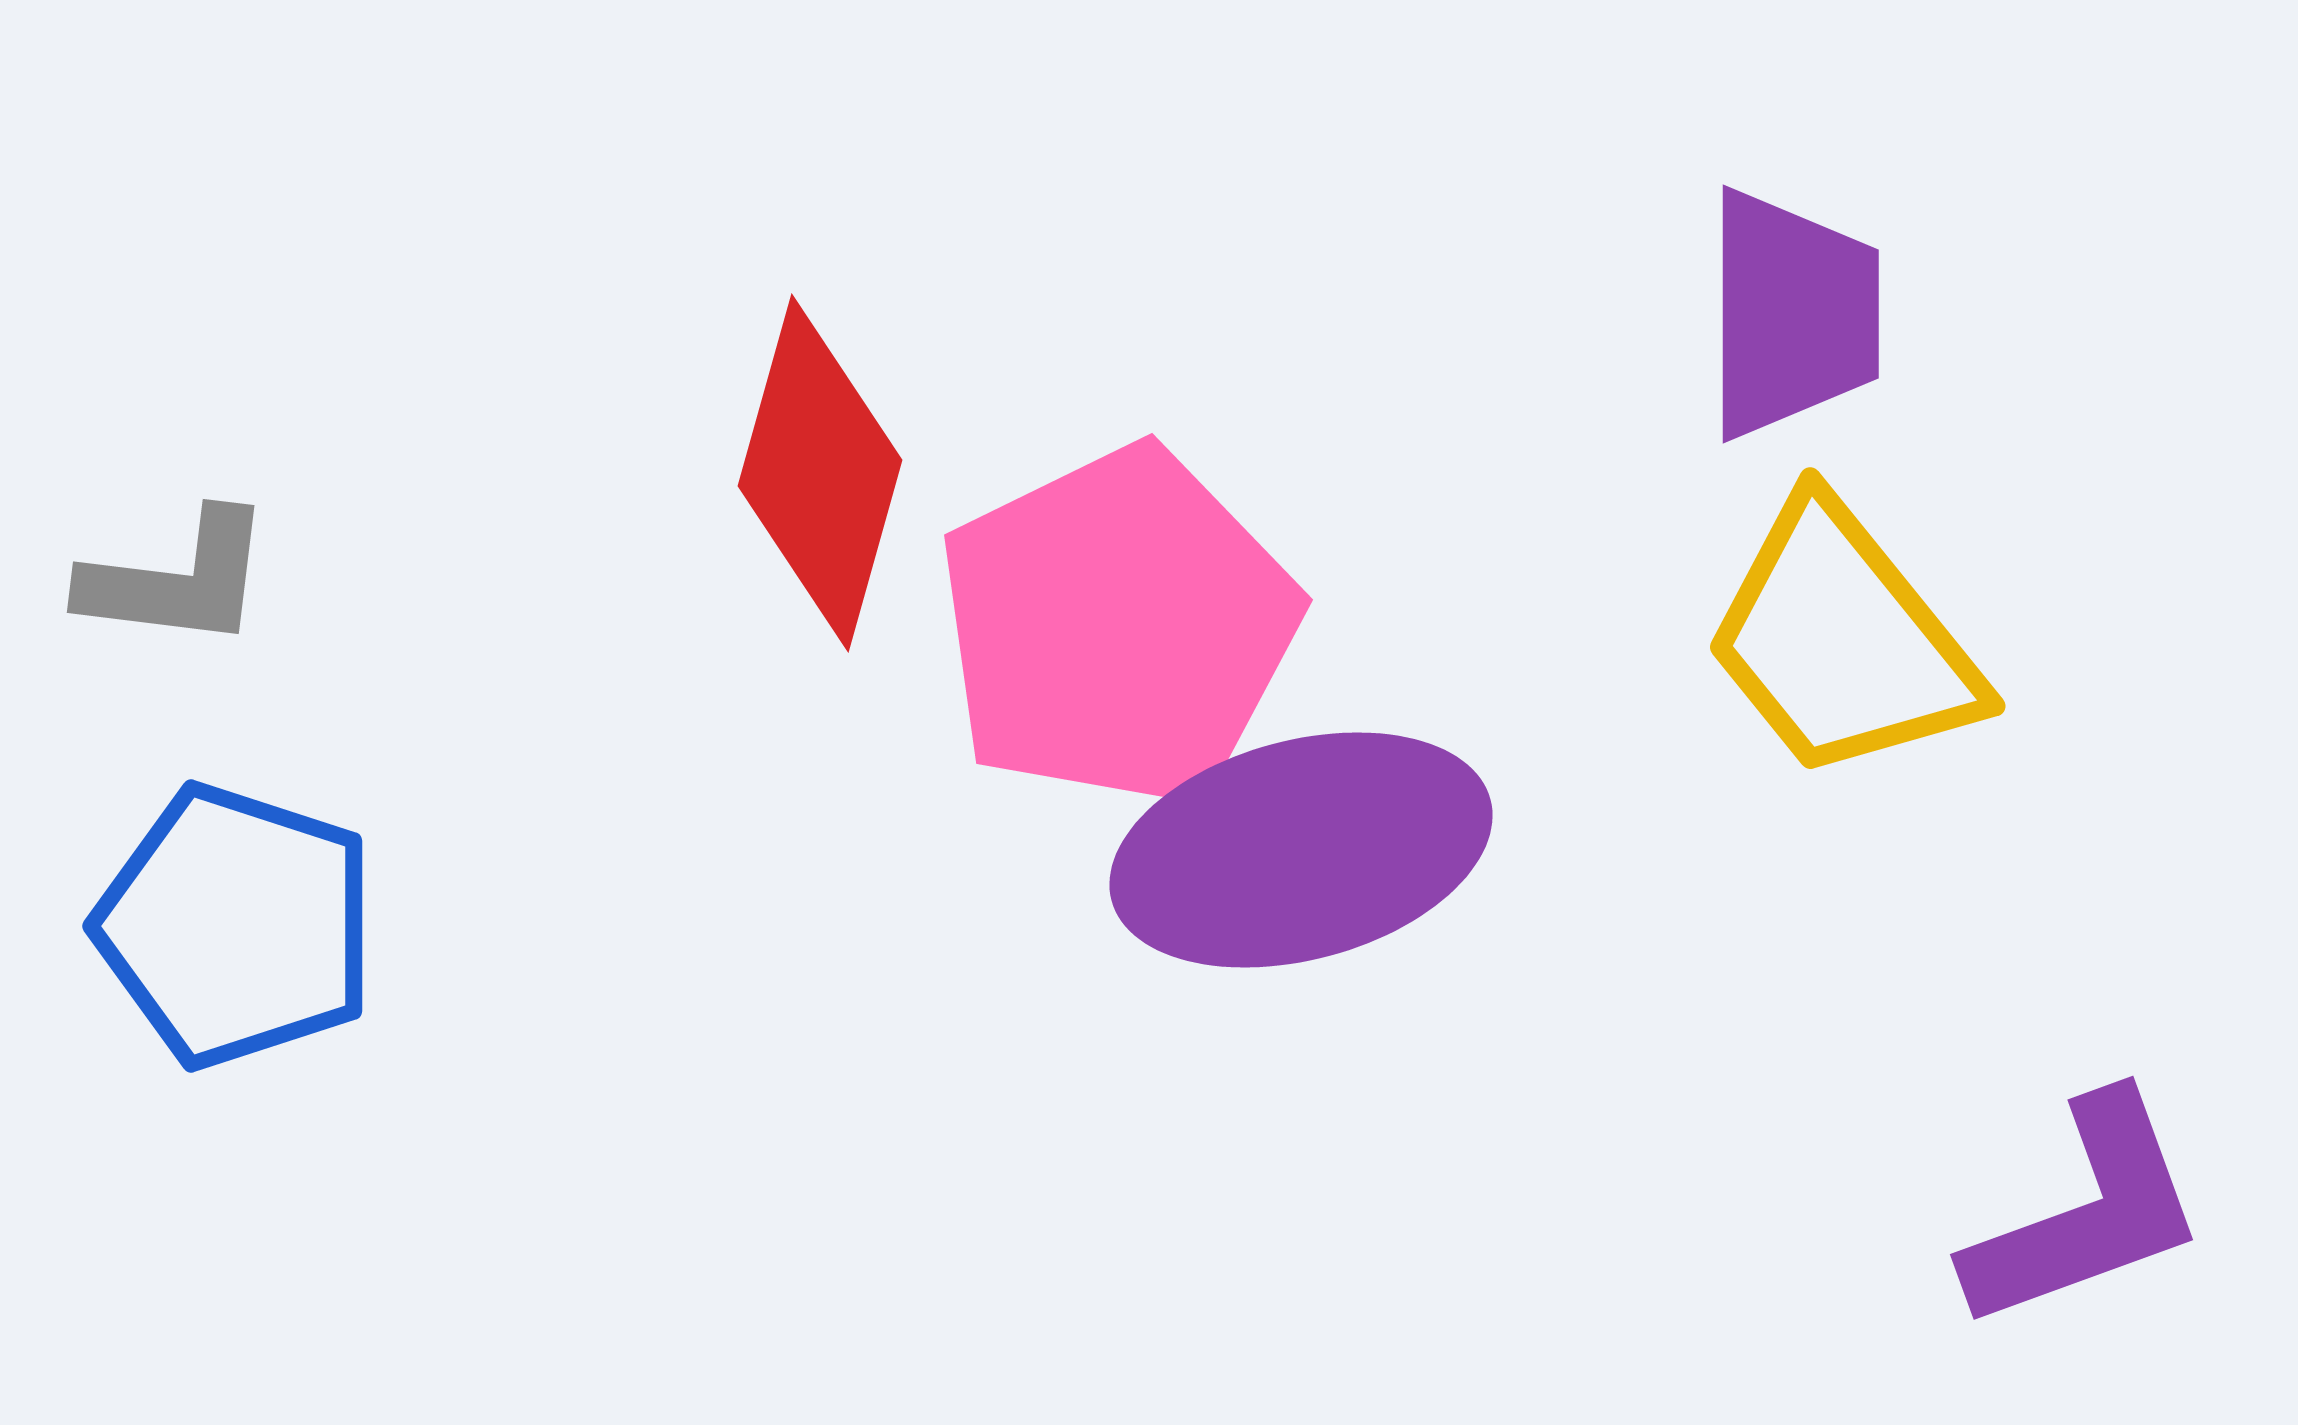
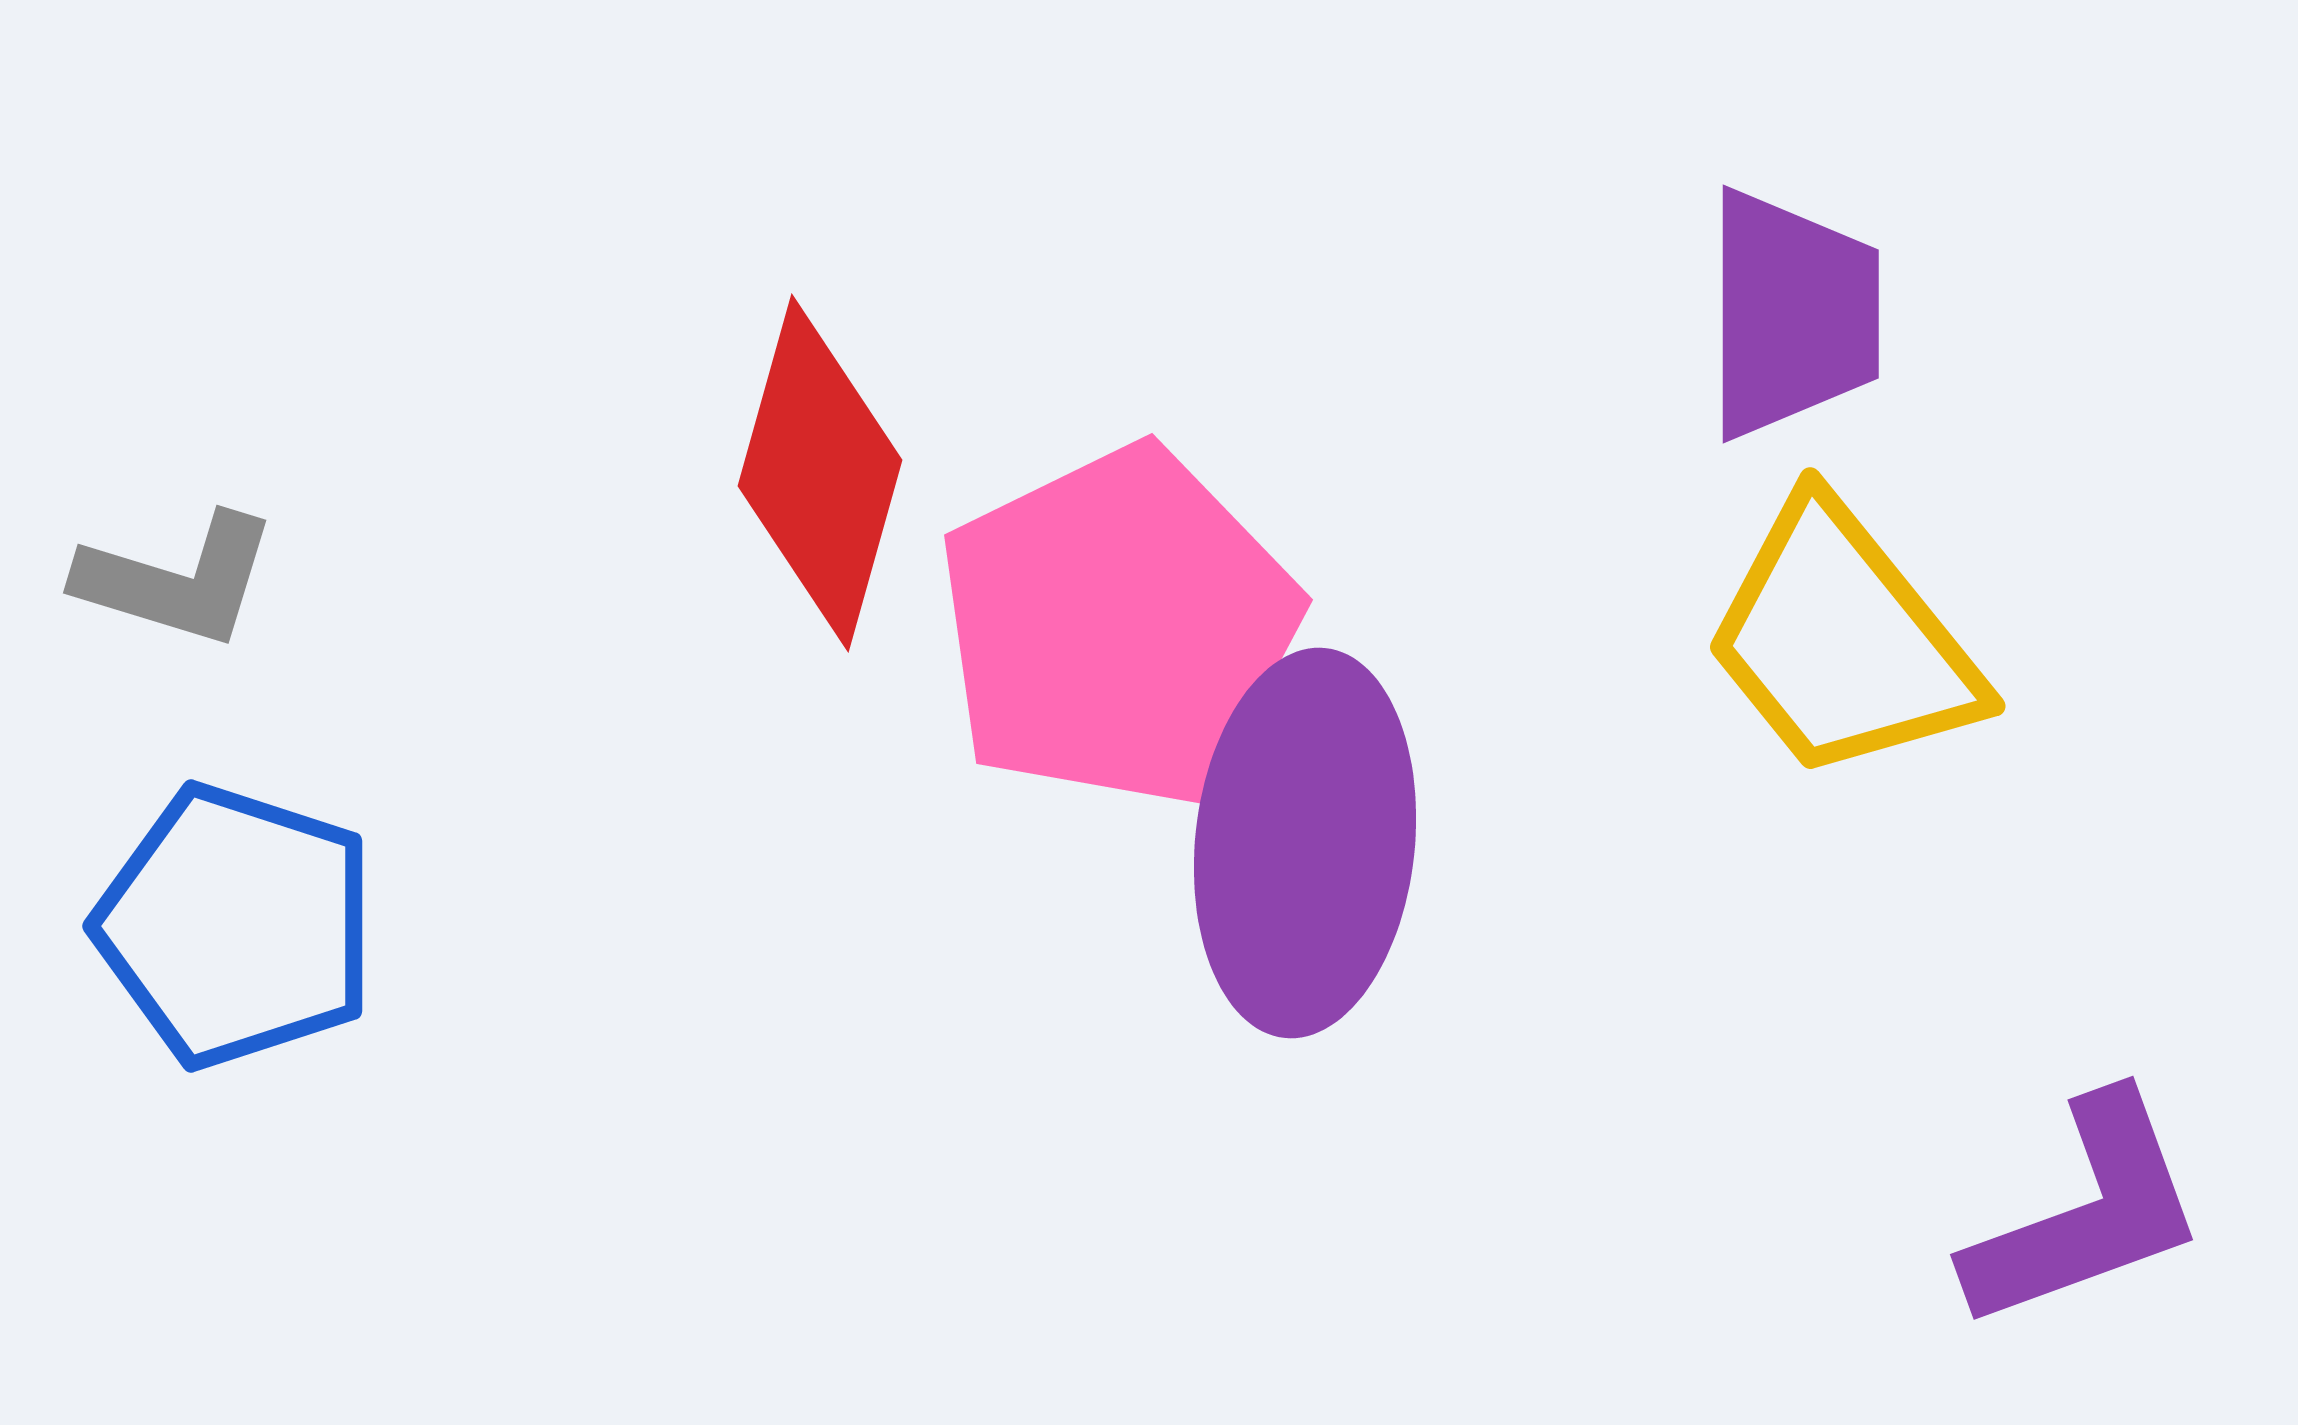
gray L-shape: rotated 10 degrees clockwise
purple ellipse: moved 4 px right, 7 px up; rotated 69 degrees counterclockwise
